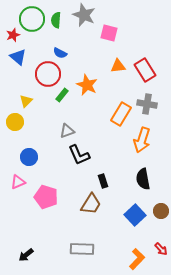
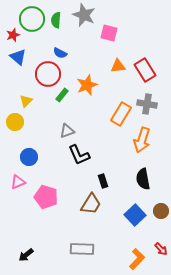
orange star: rotated 25 degrees clockwise
